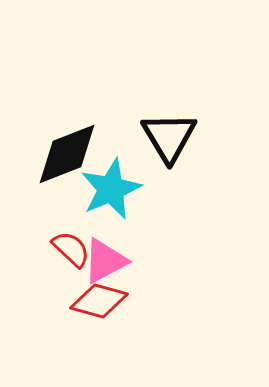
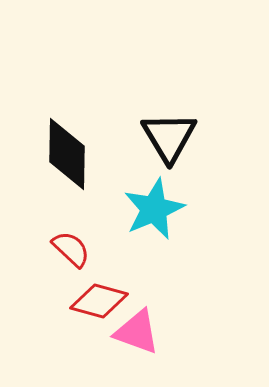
black diamond: rotated 68 degrees counterclockwise
cyan star: moved 43 px right, 20 px down
pink triangle: moved 32 px right, 71 px down; rotated 48 degrees clockwise
